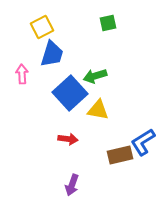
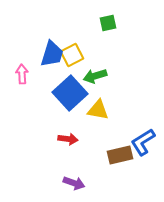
yellow square: moved 30 px right, 28 px down
purple arrow: moved 2 px right, 2 px up; rotated 90 degrees counterclockwise
